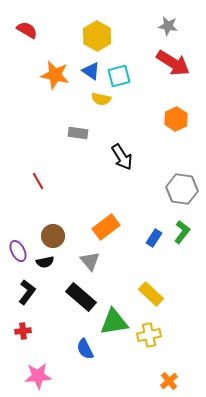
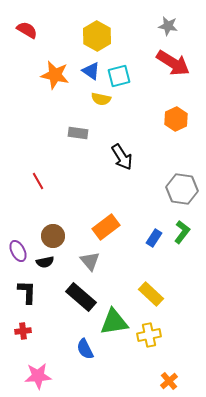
black L-shape: rotated 35 degrees counterclockwise
